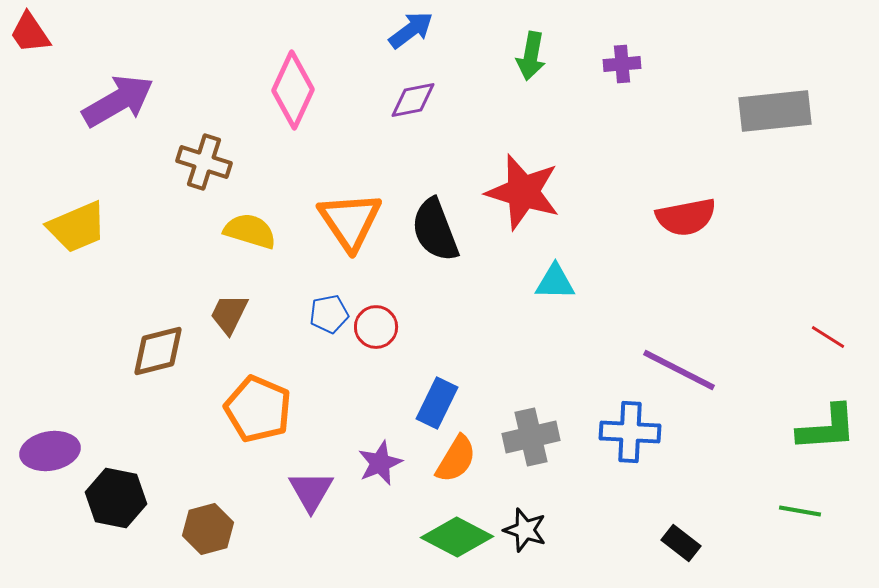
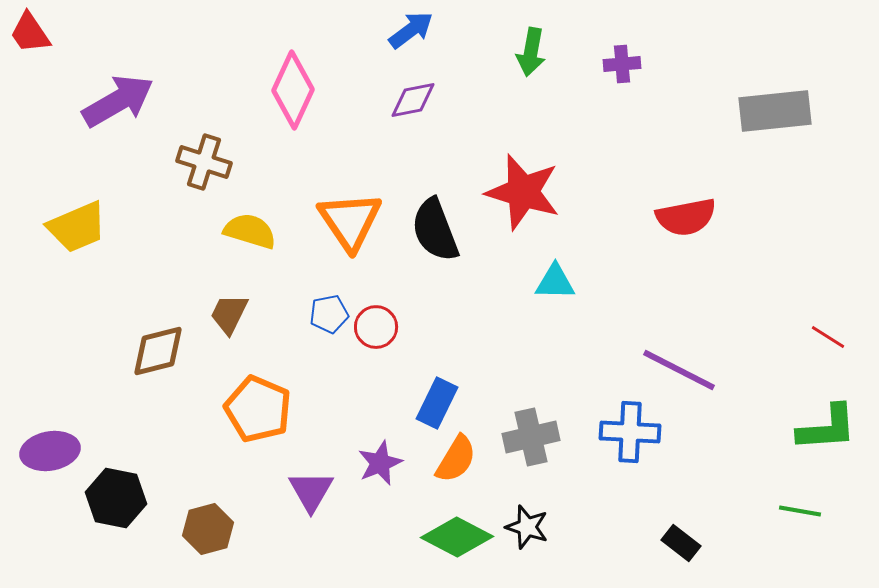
green arrow: moved 4 px up
black star: moved 2 px right, 3 px up
